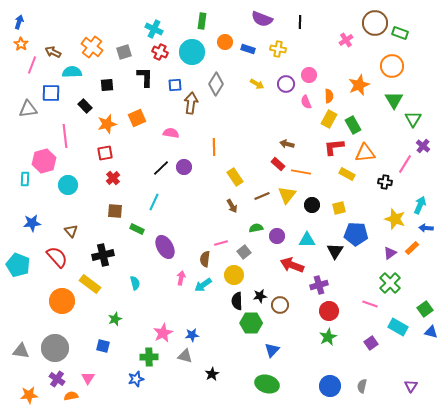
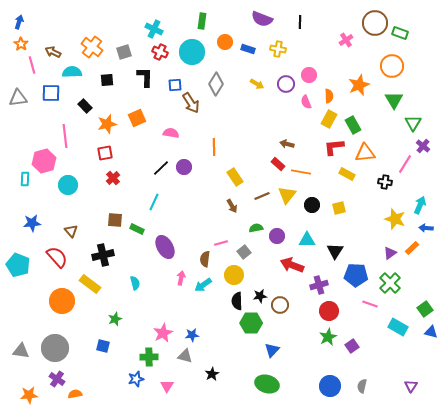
pink line at (32, 65): rotated 36 degrees counterclockwise
black square at (107, 85): moved 5 px up
brown arrow at (191, 103): rotated 140 degrees clockwise
gray triangle at (28, 109): moved 10 px left, 11 px up
green triangle at (413, 119): moved 4 px down
brown square at (115, 211): moved 9 px down
blue pentagon at (356, 234): moved 41 px down
purple square at (371, 343): moved 19 px left, 3 px down
pink triangle at (88, 378): moved 79 px right, 8 px down
orange semicircle at (71, 396): moved 4 px right, 2 px up
